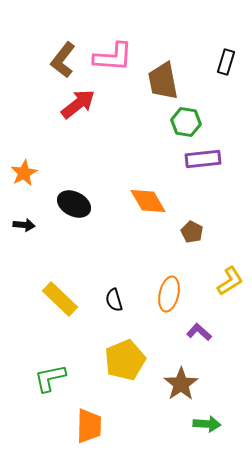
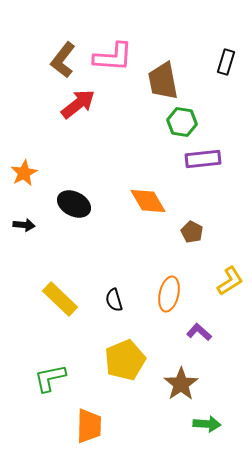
green hexagon: moved 4 px left
